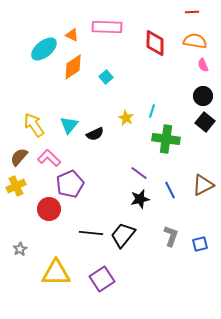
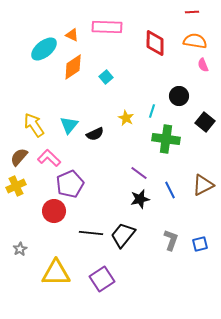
black circle: moved 24 px left
red circle: moved 5 px right, 2 px down
gray L-shape: moved 4 px down
